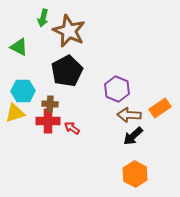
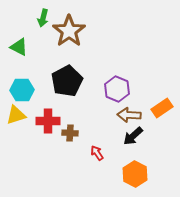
brown star: rotated 12 degrees clockwise
black pentagon: moved 10 px down
cyan hexagon: moved 1 px left, 1 px up
brown cross: moved 20 px right, 29 px down
orange rectangle: moved 2 px right
yellow triangle: moved 1 px right, 2 px down
red arrow: moved 25 px right, 25 px down; rotated 21 degrees clockwise
